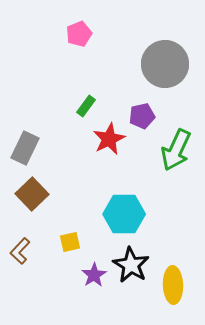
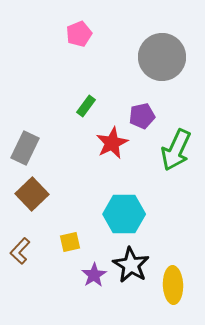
gray circle: moved 3 px left, 7 px up
red star: moved 3 px right, 4 px down
